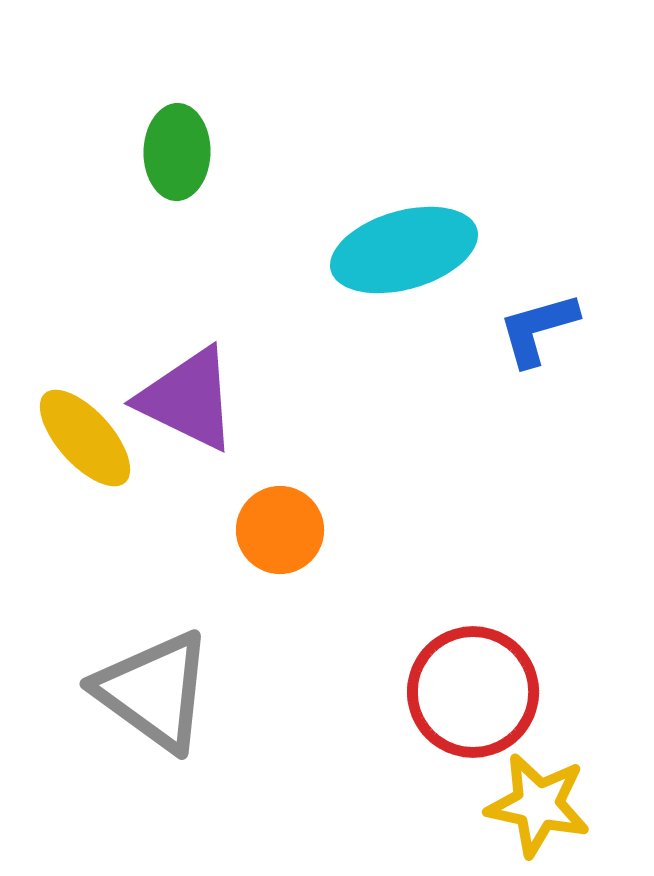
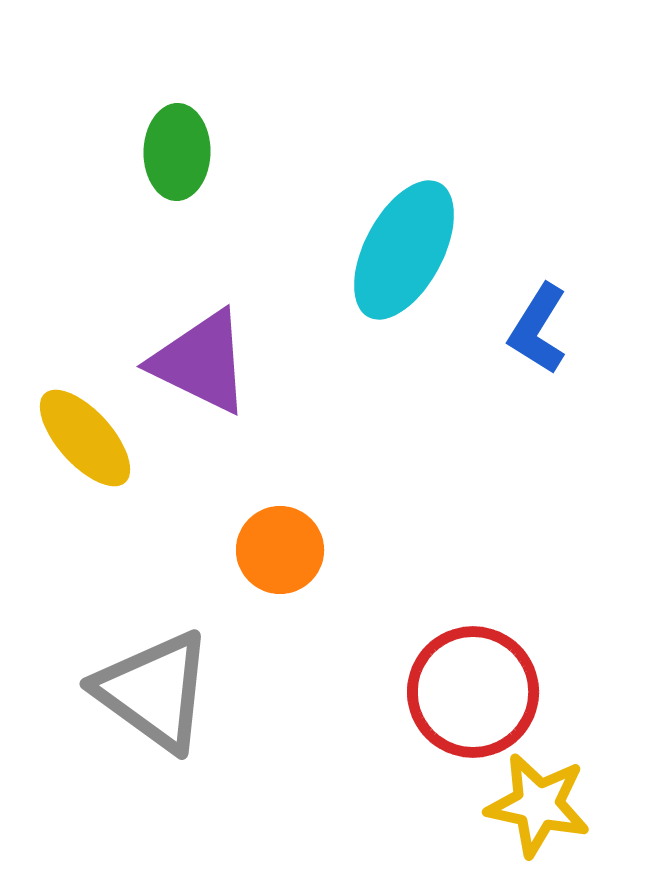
cyan ellipse: rotated 46 degrees counterclockwise
blue L-shape: rotated 42 degrees counterclockwise
purple triangle: moved 13 px right, 37 px up
orange circle: moved 20 px down
